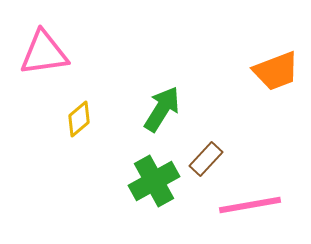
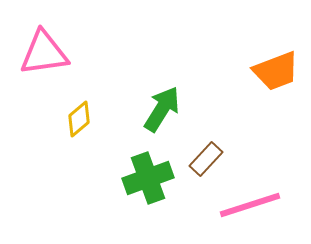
green cross: moved 6 px left, 3 px up; rotated 9 degrees clockwise
pink line: rotated 8 degrees counterclockwise
